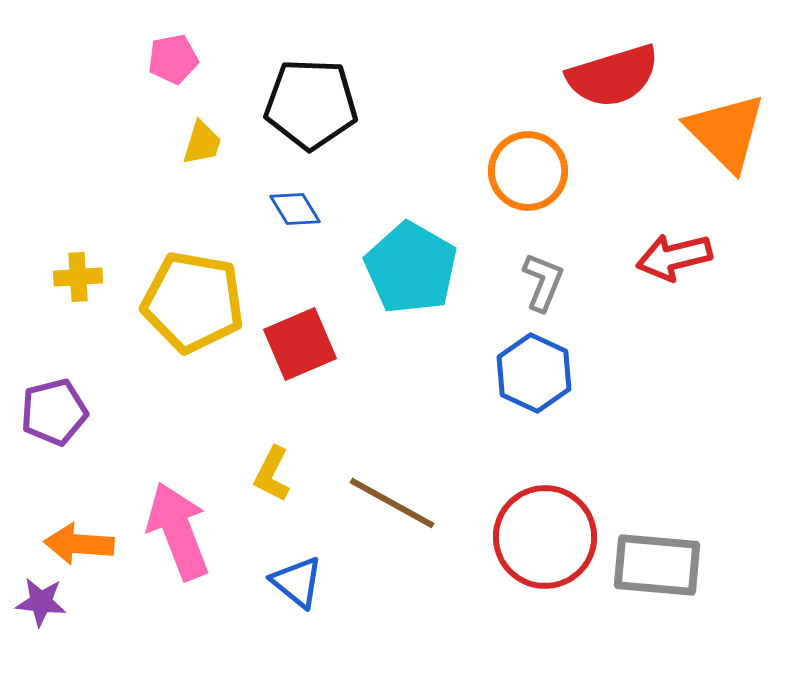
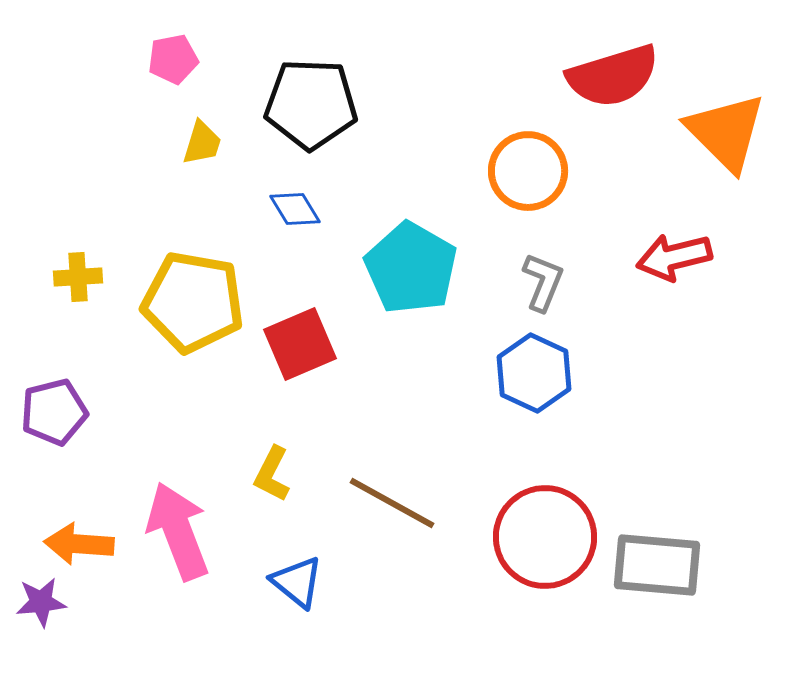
purple star: rotated 12 degrees counterclockwise
